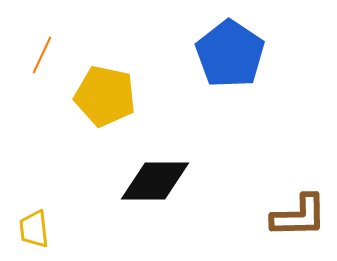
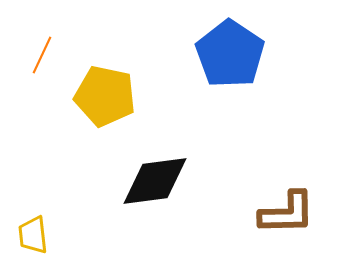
black diamond: rotated 8 degrees counterclockwise
brown L-shape: moved 12 px left, 3 px up
yellow trapezoid: moved 1 px left, 6 px down
